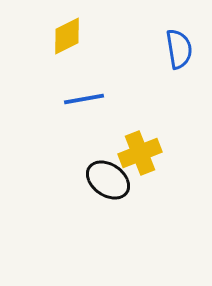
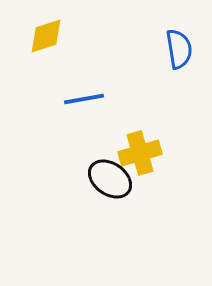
yellow diamond: moved 21 px left; rotated 9 degrees clockwise
yellow cross: rotated 6 degrees clockwise
black ellipse: moved 2 px right, 1 px up
